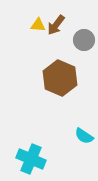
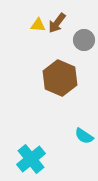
brown arrow: moved 1 px right, 2 px up
cyan cross: rotated 28 degrees clockwise
